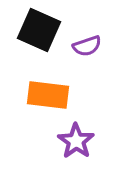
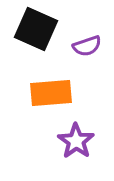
black square: moved 3 px left, 1 px up
orange rectangle: moved 3 px right, 2 px up; rotated 12 degrees counterclockwise
